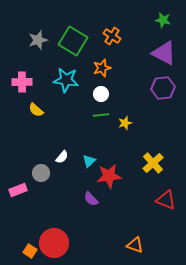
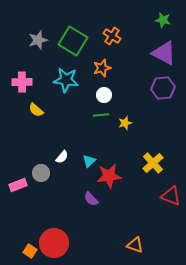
white circle: moved 3 px right, 1 px down
pink rectangle: moved 5 px up
red triangle: moved 5 px right, 4 px up
